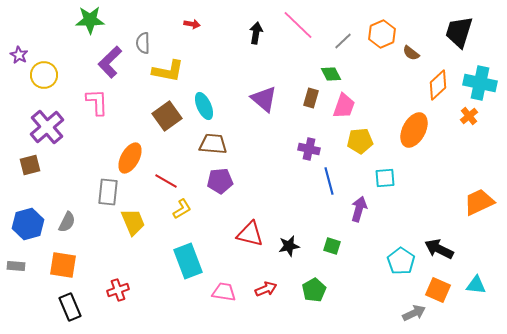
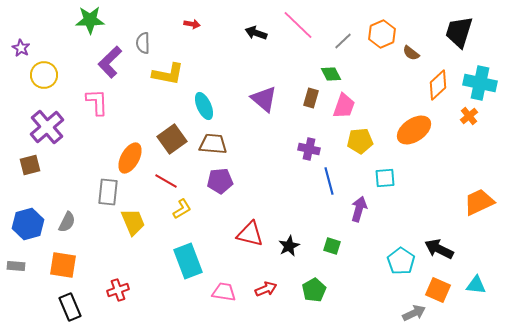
black arrow at (256, 33): rotated 80 degrees counterclockwise
purple star at (19, 55): moved 2 px right, 7 px up
yellow L-shape at (168, 71): moved 3 px down
brown square at (167, 116): moved 5 px right, 23 px down
orange ellipse at (414, 130): rotated 28 degrees clockwise
black star at (289, 246): rotated 15 degrees counterclockwise
